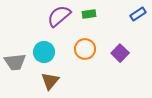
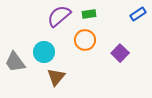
orange circle: moved 9 px up
gray trapezoid: rotated 60 degrees clockwise
brown triangle: moved 6 px right, 4 px up
